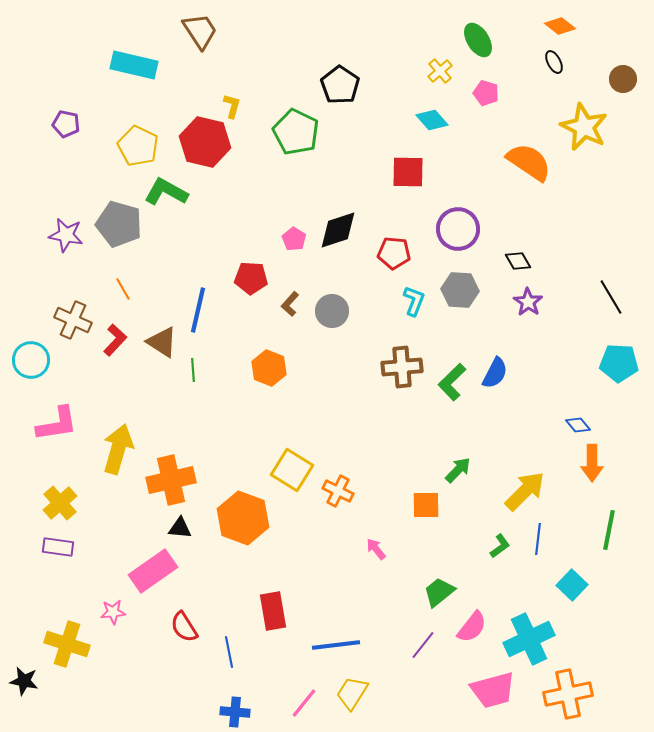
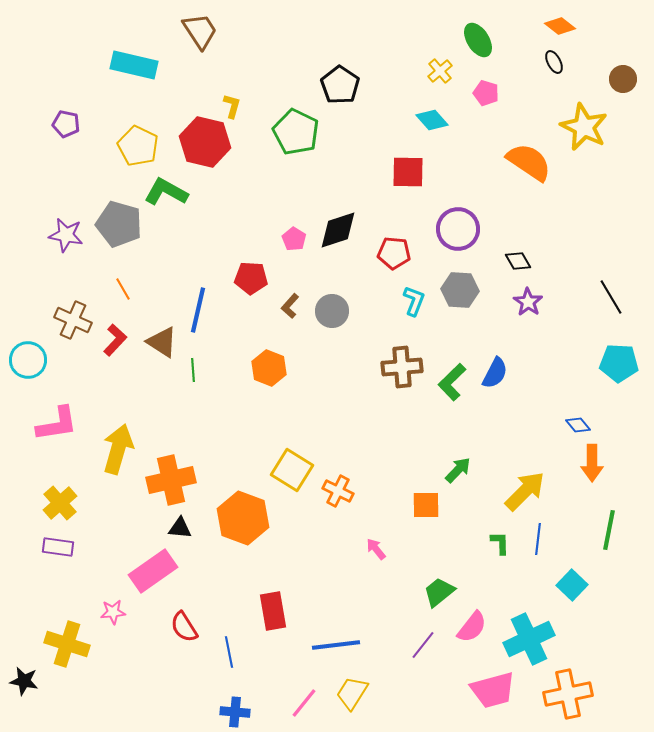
brown L-shape at (290, 304): moved 2 px down
cyan circle at (31, 360): moved 3 px left
green L-shape at (500, 546): moved 3 px up; rotated 55 degrees counterclockwise
